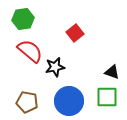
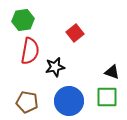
green hexagon: moved 1 px down
red semicircle: rotated 60 degrees clockwise
